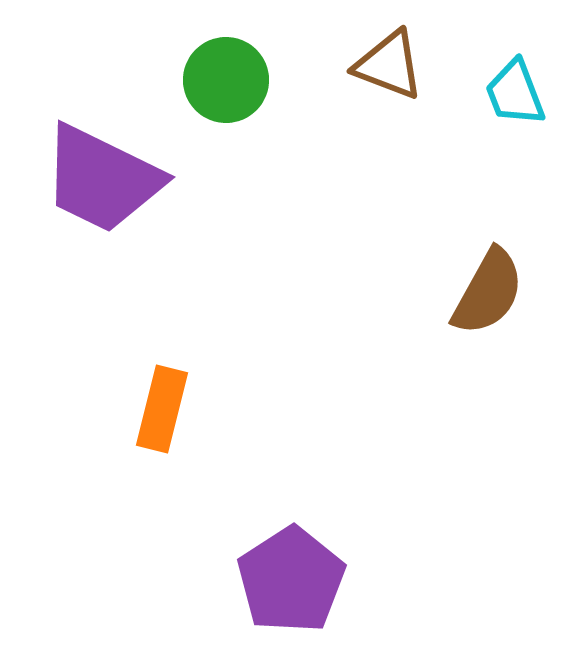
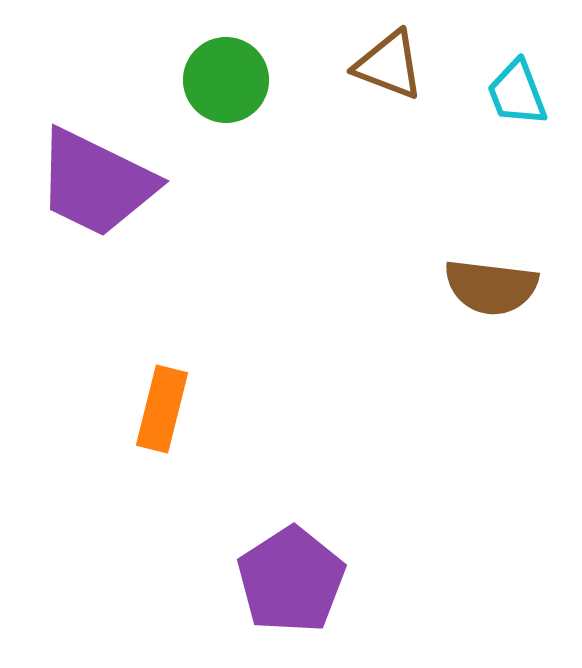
cyan trapezoid: moved 2 px right
purple trapezoid: moved 6 px left, 4 px down
brown semicircle: moved 3 px right, 5 px up; rotated 68 degrees clockwise
